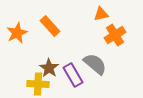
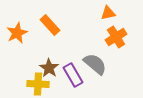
orange triangle: moved 7 px right, 1 px up
orange rectangle: moved 1 px up
orange cross: moved 1 px right, 2 px down
